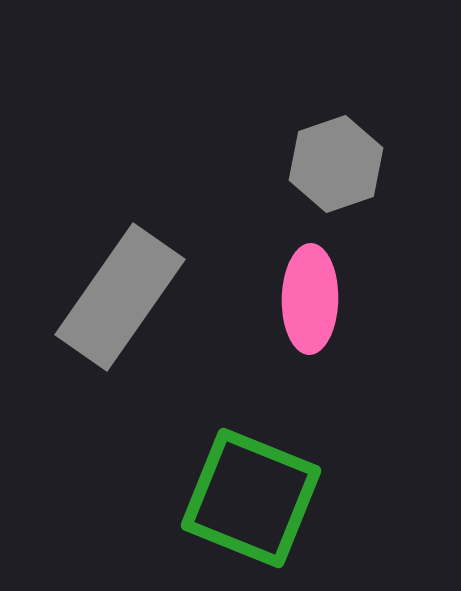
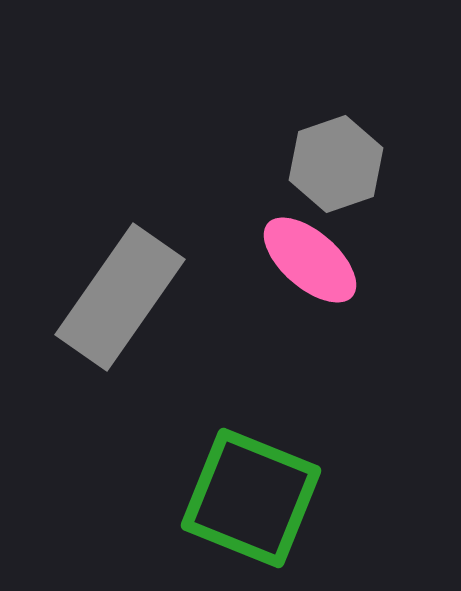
pink ellipse: moved 39 px up; rotated 50 degrees counterclockwise
